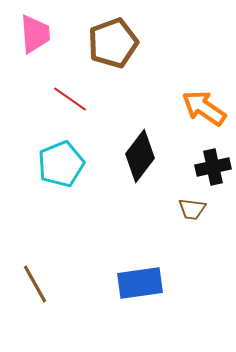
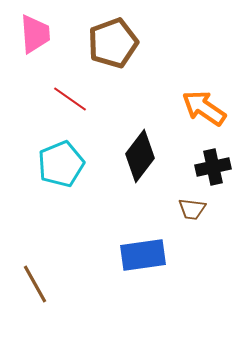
blue rectangle: moved 3 px right, 28 px up
